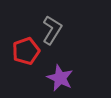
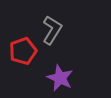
red pentagon: moved 3 px left
